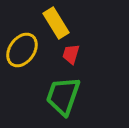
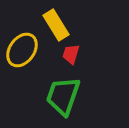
yellow rectangle: moved 2 px down
